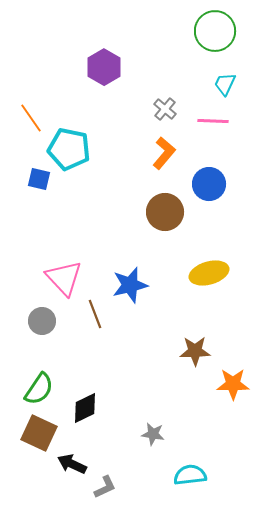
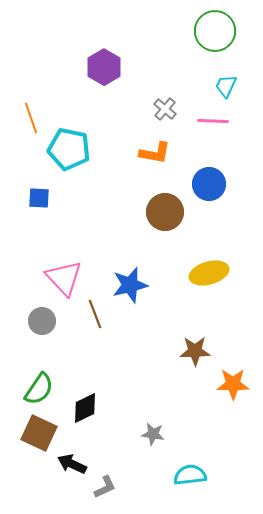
cyan trapezoid: moved 1 px right, 2 px down
orange line: rotated 16 degrees clockwise
orange L-shape: moved 9 px left; rotated 60 degrees clockwise
blue square: moved 19 px down; rotated 10 degrees counterclockwise
